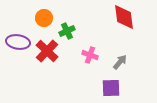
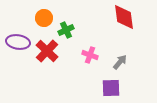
green cross: moved 1 px left, 1 px up
